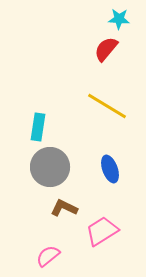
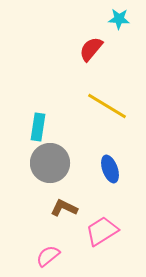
red semicircle: moved 15 px left
gray circle: moved 4 px up
